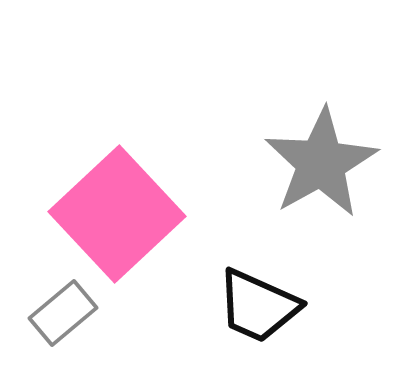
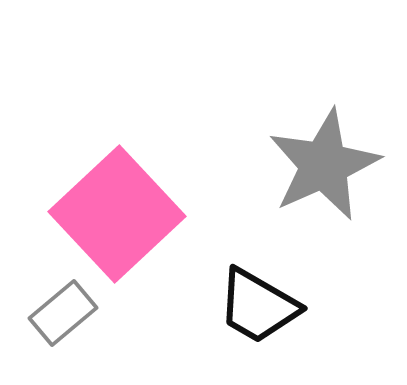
gray star: moved 3 px right, 2 px down; rotated 5 degrees clockwise
black trapezoid: rotated 6 degrees clockwise
